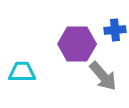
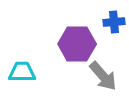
blue cross: moved 1 px left, 8 px up
